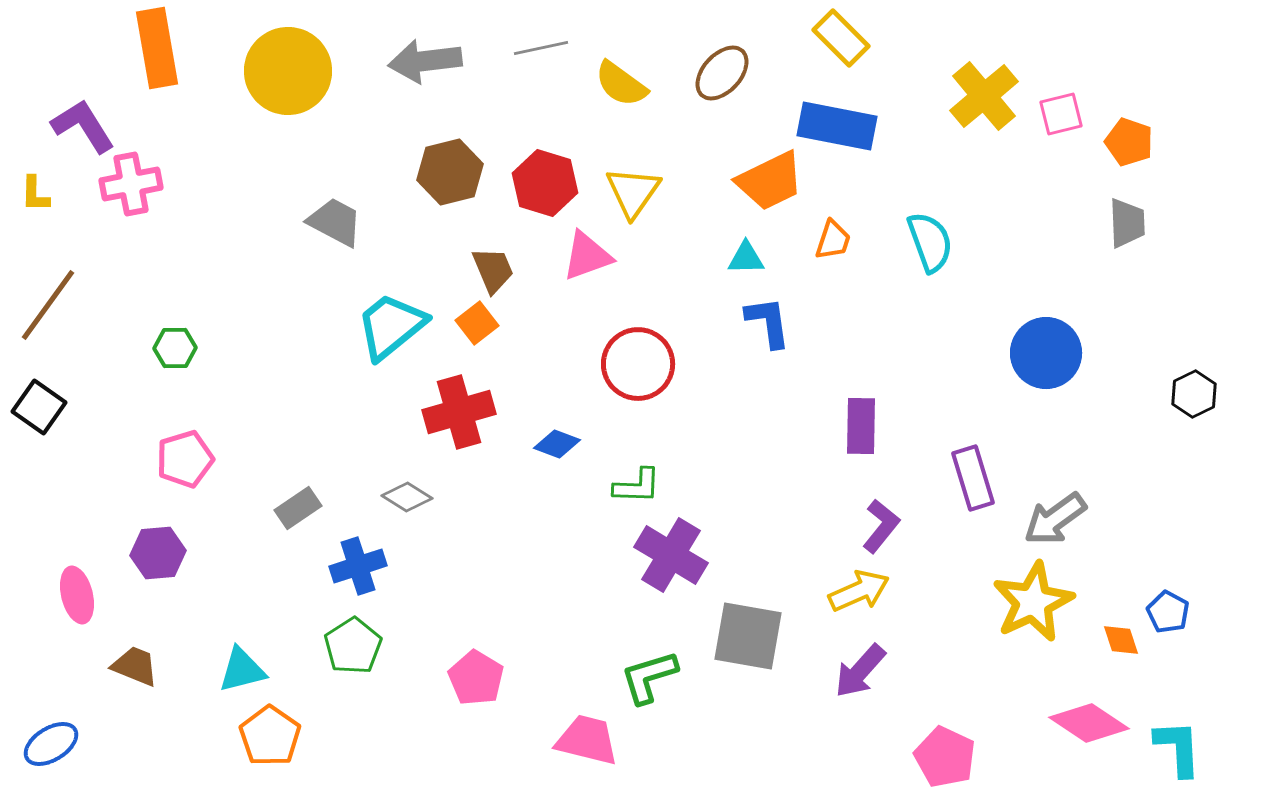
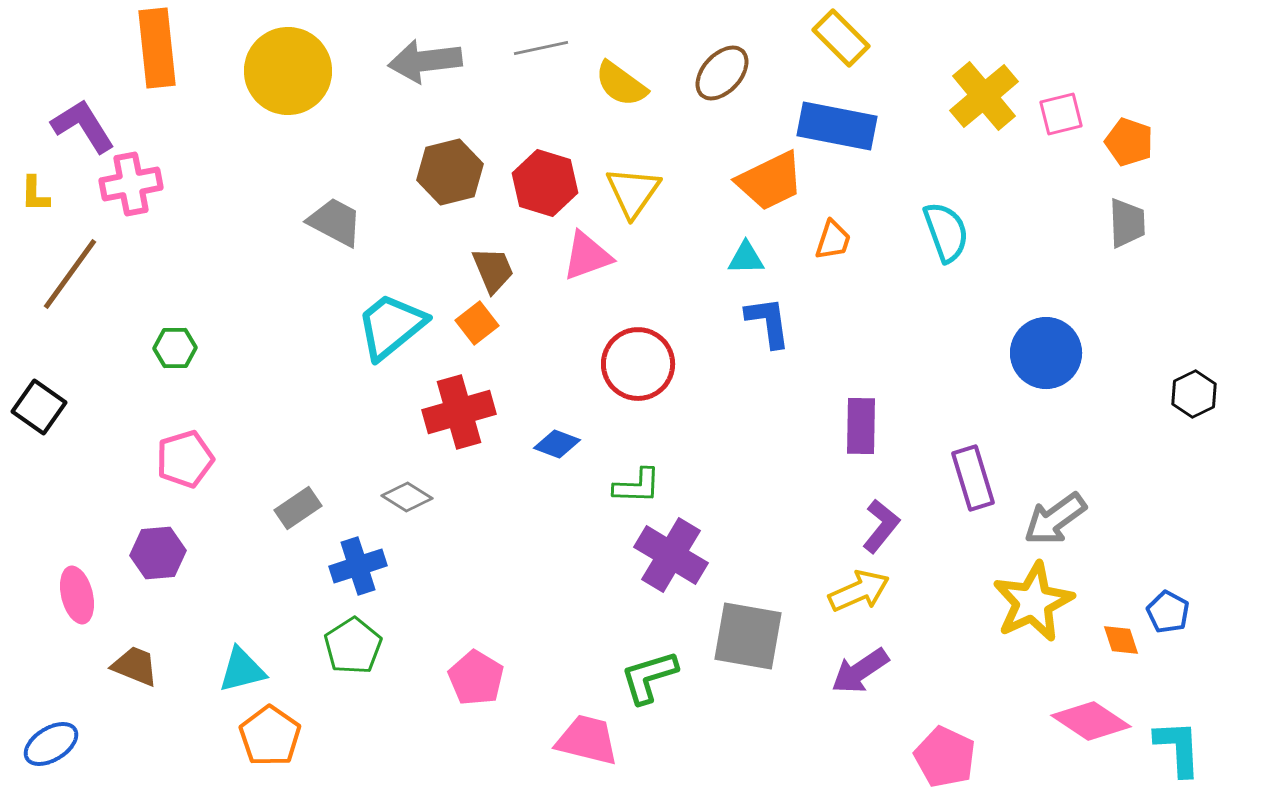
orange rectangle at (157, 48): rotated 4 degrees clockwise
cyan semicircle at (930, 242): moved 16 px right, 10 px up
brown line at (48, 305): moved 22 px right, 31 px up
purple arrow at (860, 671): rotated 14 degrees clockwise
pink diamond at (1089, 723): moved 2 px right, 2 px up
